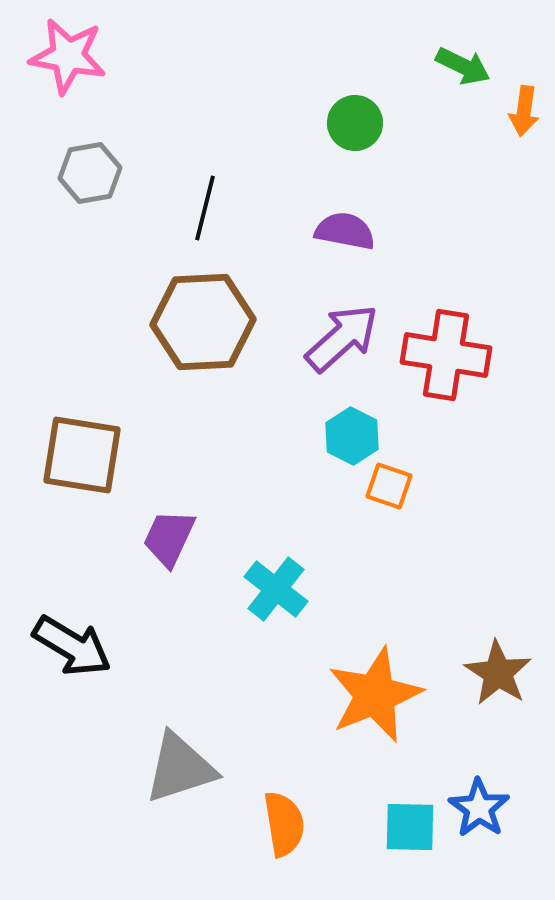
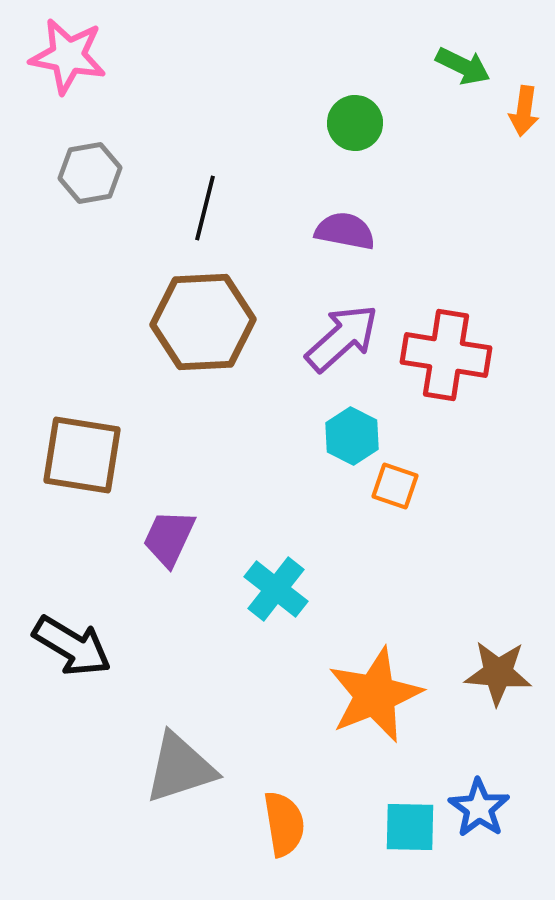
orange square: moved 6 px right
brown star: rotated 28 degrees counterclockwise
